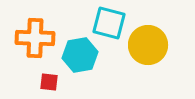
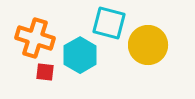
orange cross: rotated 15 degrees clockwise
cyan hexagon: rotated 20 degrees counterclockwise
red square: moved 4 px left, 10 px up
